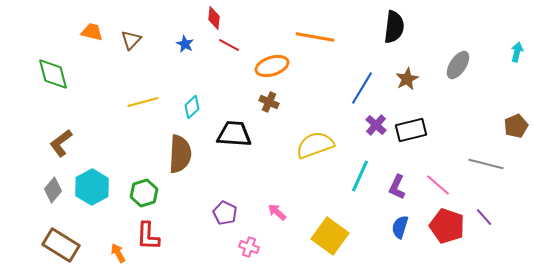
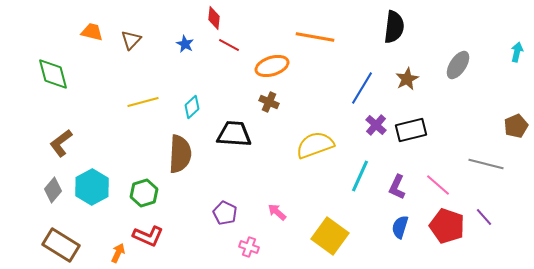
red L-shape: rotated 68 degrees counterclockwise
orange arrow: rotated 54 degrees clockwise
